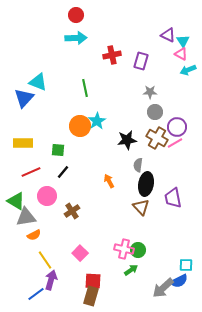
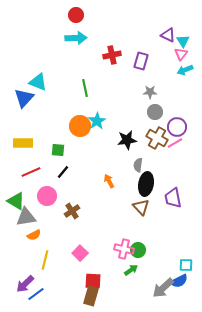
pink triangle at (181, 54): rotated 40 degrees clockwise
cyan arrow at (188, 70): moved 3 px left
yellow line at (45, 260): rotated 48 degrees clockwise
purple arrow at (51, 280): moved 26 px left, 4 px down; rotated 150 degrees counterclockwise
